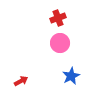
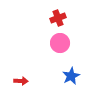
red arrow: rotated 32 degrees clockwise
